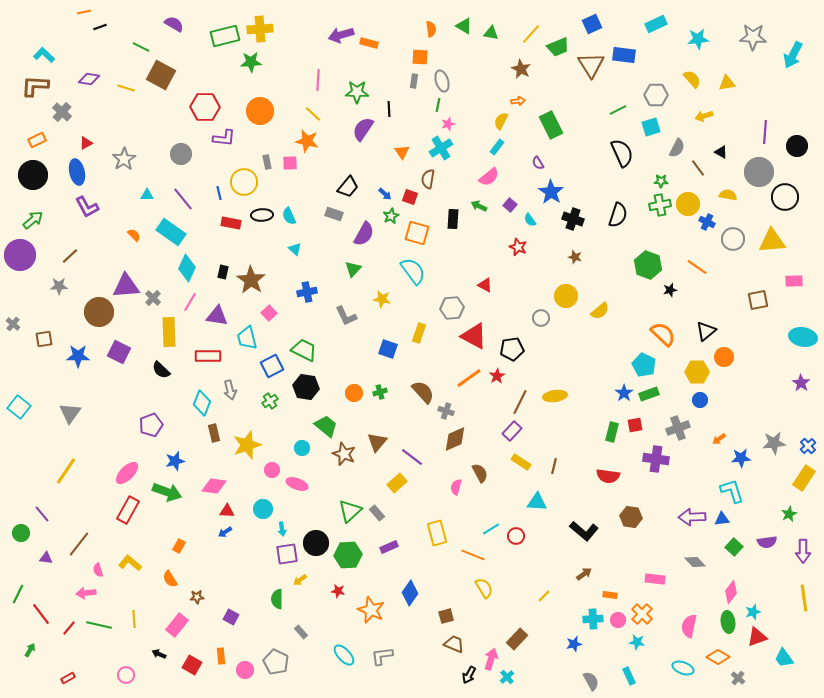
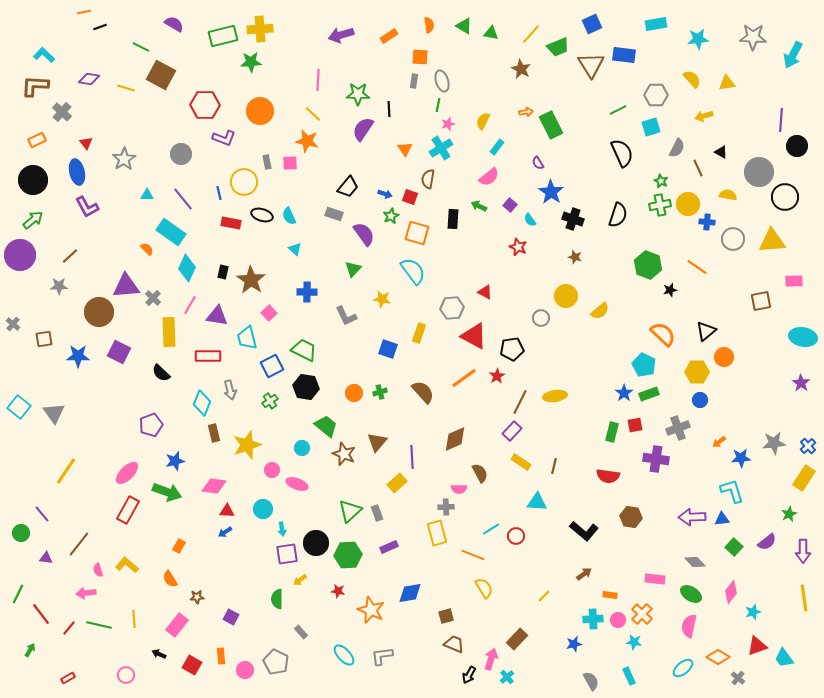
cyan rectangle at (656, 24): rotated 15 degrees clockwise
orange semicircle at (431, 29): moved 2 px left, 4 px up
green rectangle at (225, 36): moved 2 px left
orange rectangle at (369, 43): moved 20 px right, 7 px up; rotated 48 degrees counterclockwise
green star at (357, 92): moved 1 px right, 2 px down
orange arrow at (518, 101): moved 8 px right, 11 px down
red hexagon at (205, 107): moved 2 px up
yellow semicircle at (501, 121): moved 18 px left
purple line at (765, 132): moved 16 px right, 12 px up
purple L-shape at (224, 138): rotated 15 degrees clockwise
red triangle at (86, 143): rotated 40 degrees counterclockwise
orange triangle at (402, 152): moved 3 px right, 3 px up
brown line at (698, 168): rotated 12 degrees clockwise
black circle at (33, 175): moved 5 px down
green star at (661, 181): rotated 24 degrees clockwise
blue arrow at (385, 194): rotated 24 degrees counterclockwise
black ellipse at (262, 215): rotated 20 degrees clockwise
blue cross at (707, 222): rotated 21 degrees counterclockwise
purple semicircle at (364, 234): rotated 65 degrees counterclockwise
orange semicircle at (134, 235): moved 13 px right, 14 px down
red triangle at (485, 285): moved 7 px down
blue cross at (307, 292): rotated 12 degrees clockwise
brown square at (758, 300): moved 3 px right, 1 px down
pink line at (190, 302): moved 3 px down
black semicircle at (161, 370): moved 3 px down
orange line at (469, 378): moved 5 px left
gray cross at (446, 411): moved 96 px down; rotated 21 degrees counterclockwise
gray triangle at (70, 413): moved 16 px left; rotated 10 degrees counterclockwise
orange arrow at (719, 439): moved 3 px down
purple line at (412, 457): rotated 50 degrees clockwise
pink semicircle at (456, 487): moved 3 px right, 2 px down; rotated 105 degrees counterclockwise
gray rectangle at (377, 513): rotated 21 degrees clockwise
purple semicircle at (767, 542): rotated 30 degrees counterclockwise
yellow L-shape at (130, 563): moved 3 px left, 2 px down
blue diamond at (410, 593): rotated 45 degrees clockwise
green ellipse at (728, 622): moved 37 px left, 28 px up; rotated 50 degrees counterclockwise
red triangle at (757, 637): moved 9 px down
cyan star at (637, 642): moved 3 px left
cyan ellipse at (683, 668): rotated 60 degrees counterclockwise
